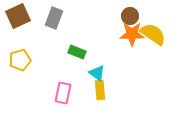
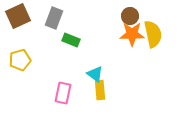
yellow semicircle: rotated 44 degrees clockwise
green rectangle: moved 6 px left, 12 px up
cyan triangle: moved 2 px left, 1 px down
